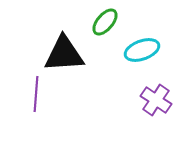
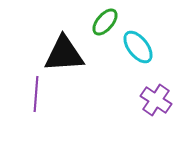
cyan ellipse: moved 4 px left, 3 px up; rotated 72 degrees clockwise
